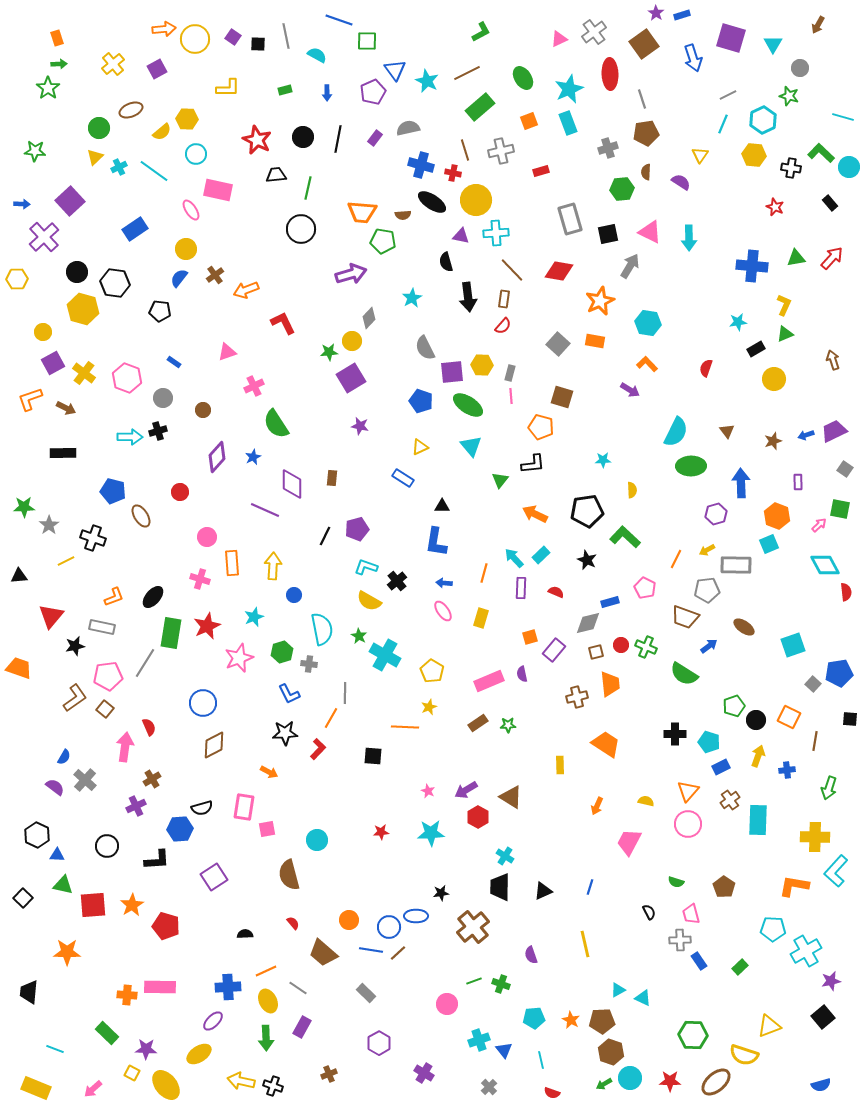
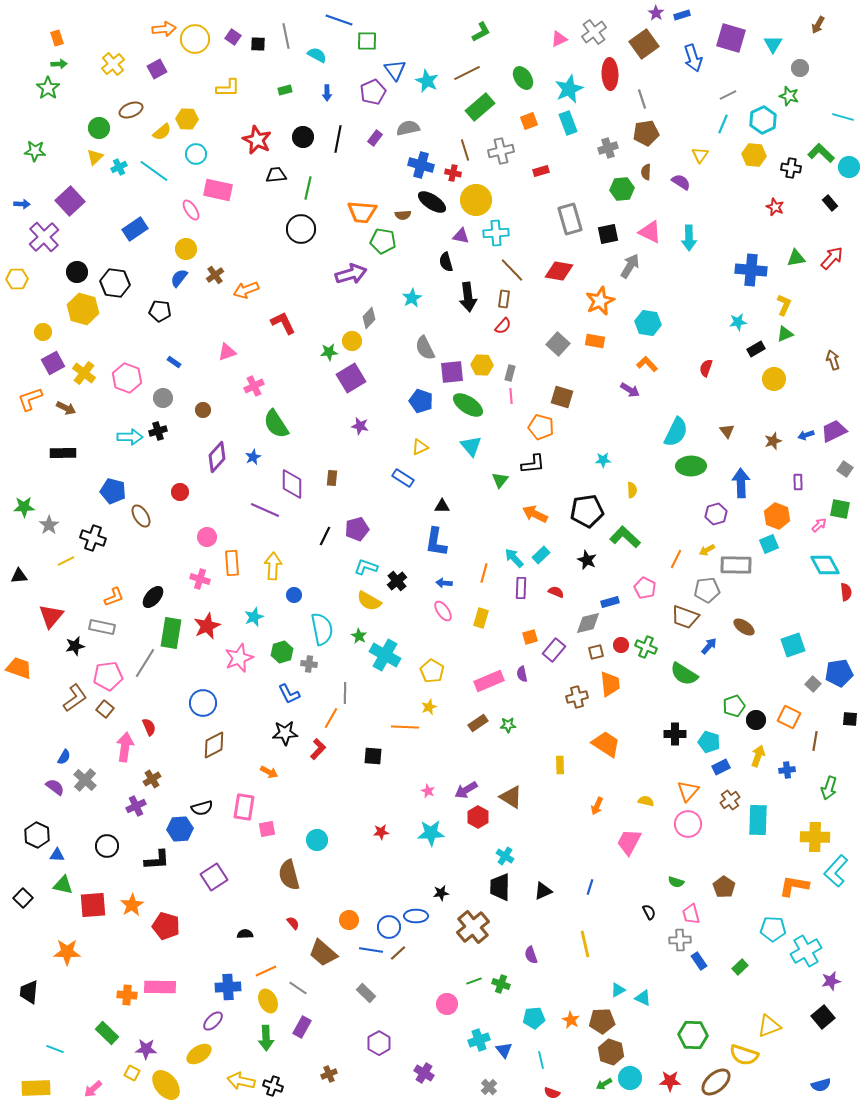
blue cross at (752, 266): moved 1 px left, 4 px down
blue arrow at (709, 646): rotated 12 degrees counterclockwise
yellow rectangle at (36, 1088): rotated 24 degrees counterclockwise
